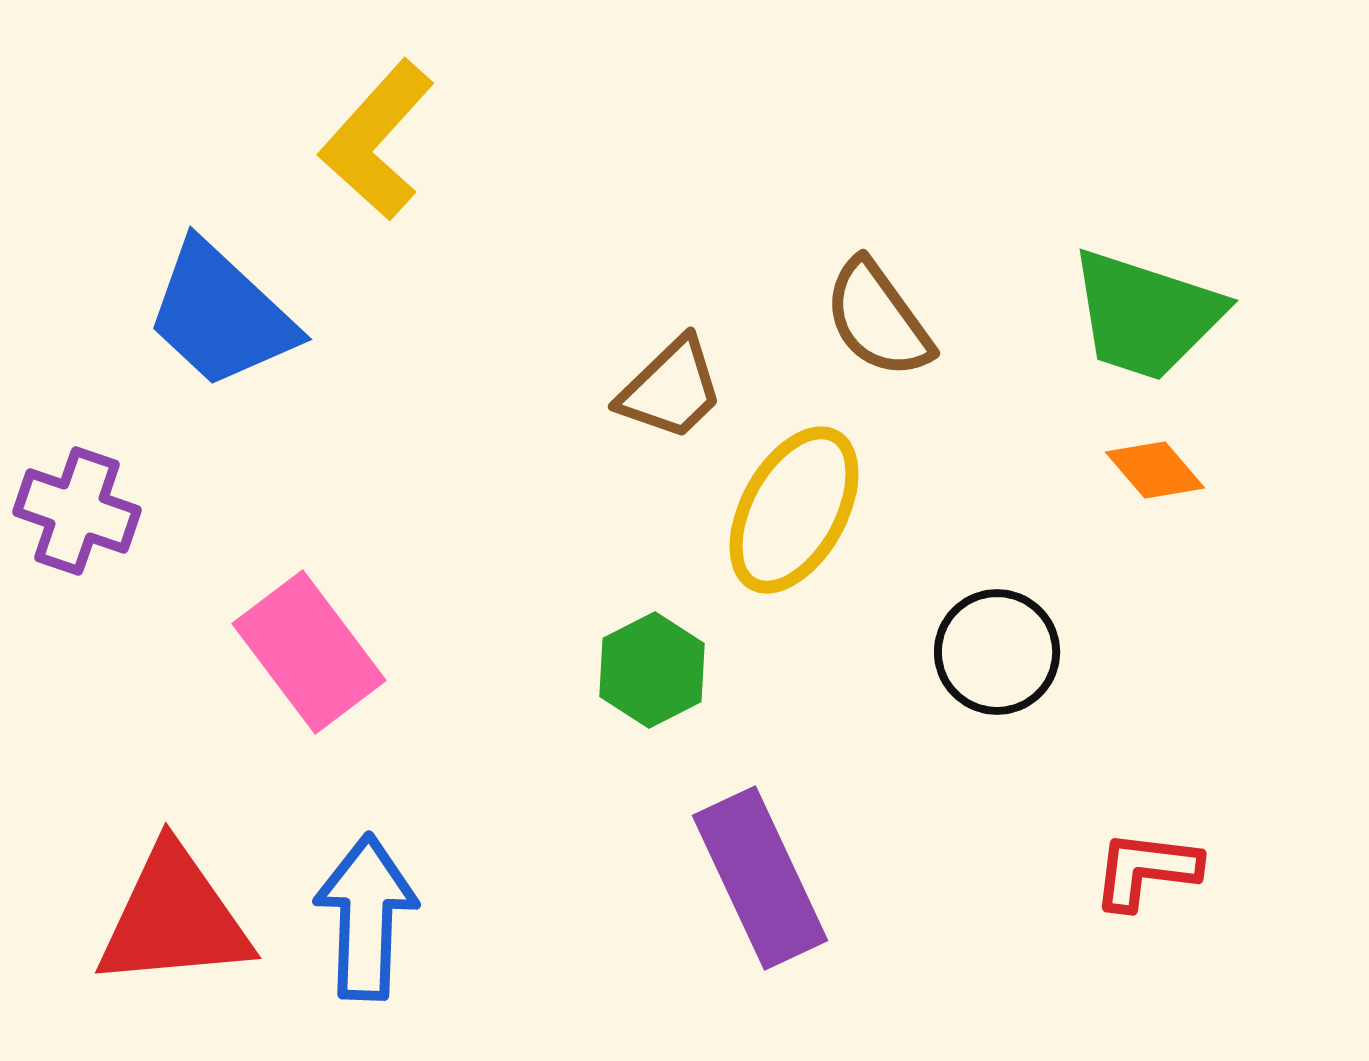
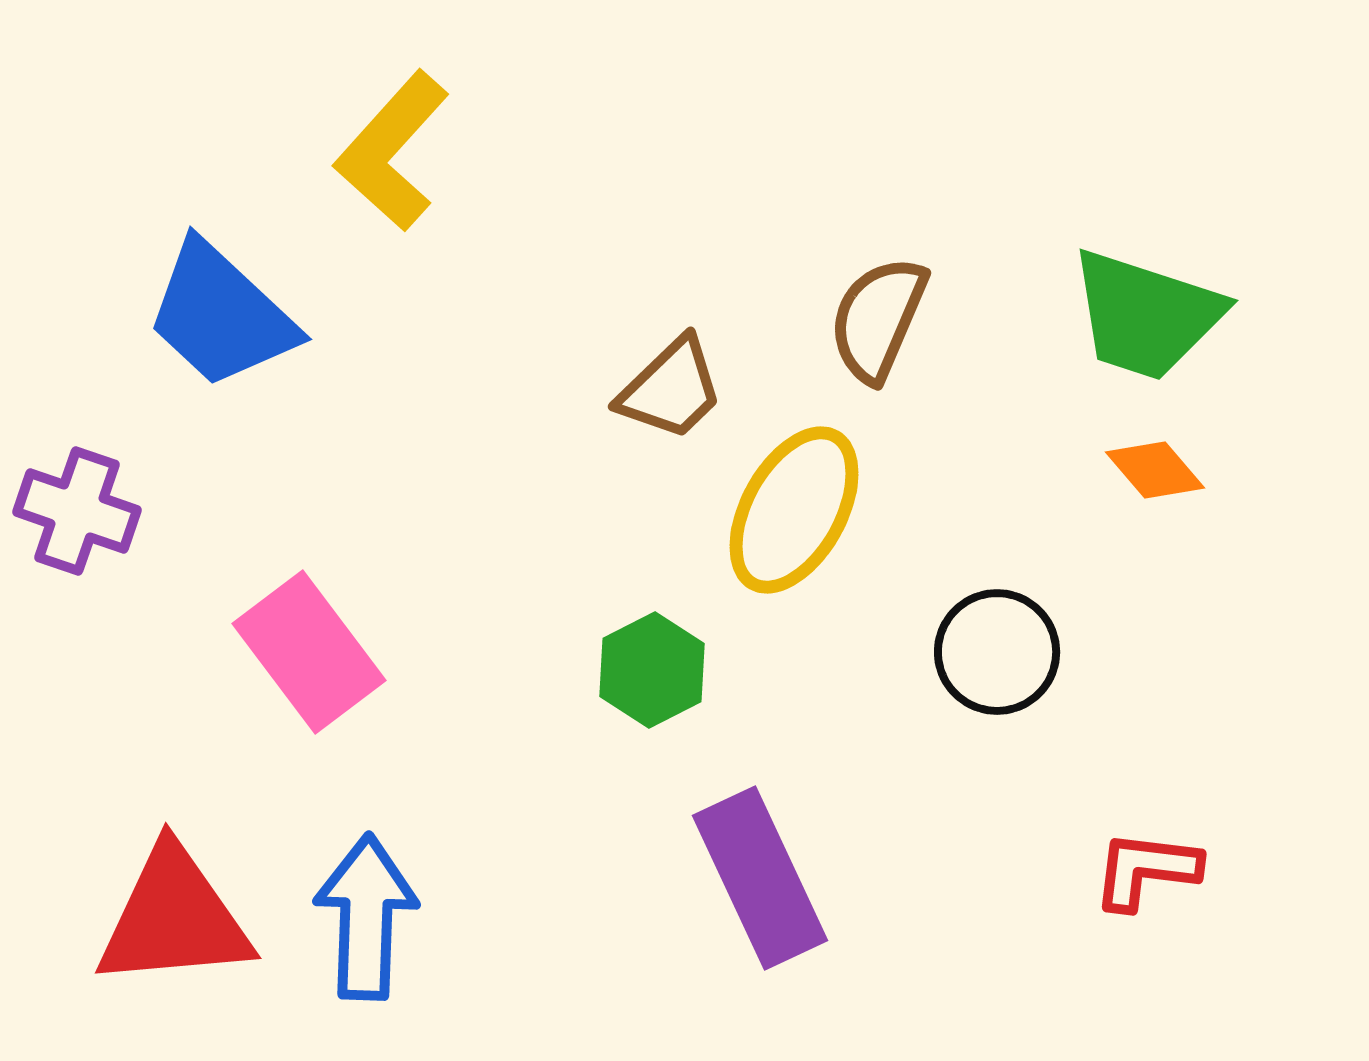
yellow L-shape: moved 15 px right, 11 px down
brown semicircle: rotated 59 degrees clockwise
